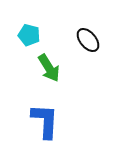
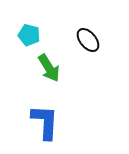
blue L-shape: moved 1 px down
